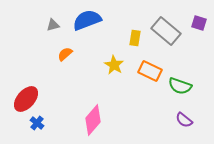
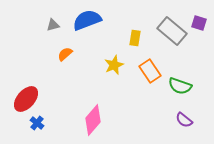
gray rectangle: moved 6 px right
yellow star: rotated 18 degrees clockwise
orange rectangle: rotated 30 degrees clockwise
